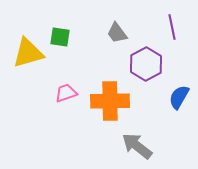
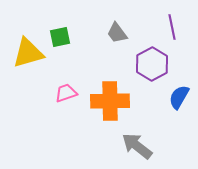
green square: rotated 20 degrees counterclockwise
purple hexagon: moved 6 px right
